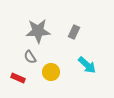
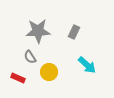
yellow circle: moved 2 px left
